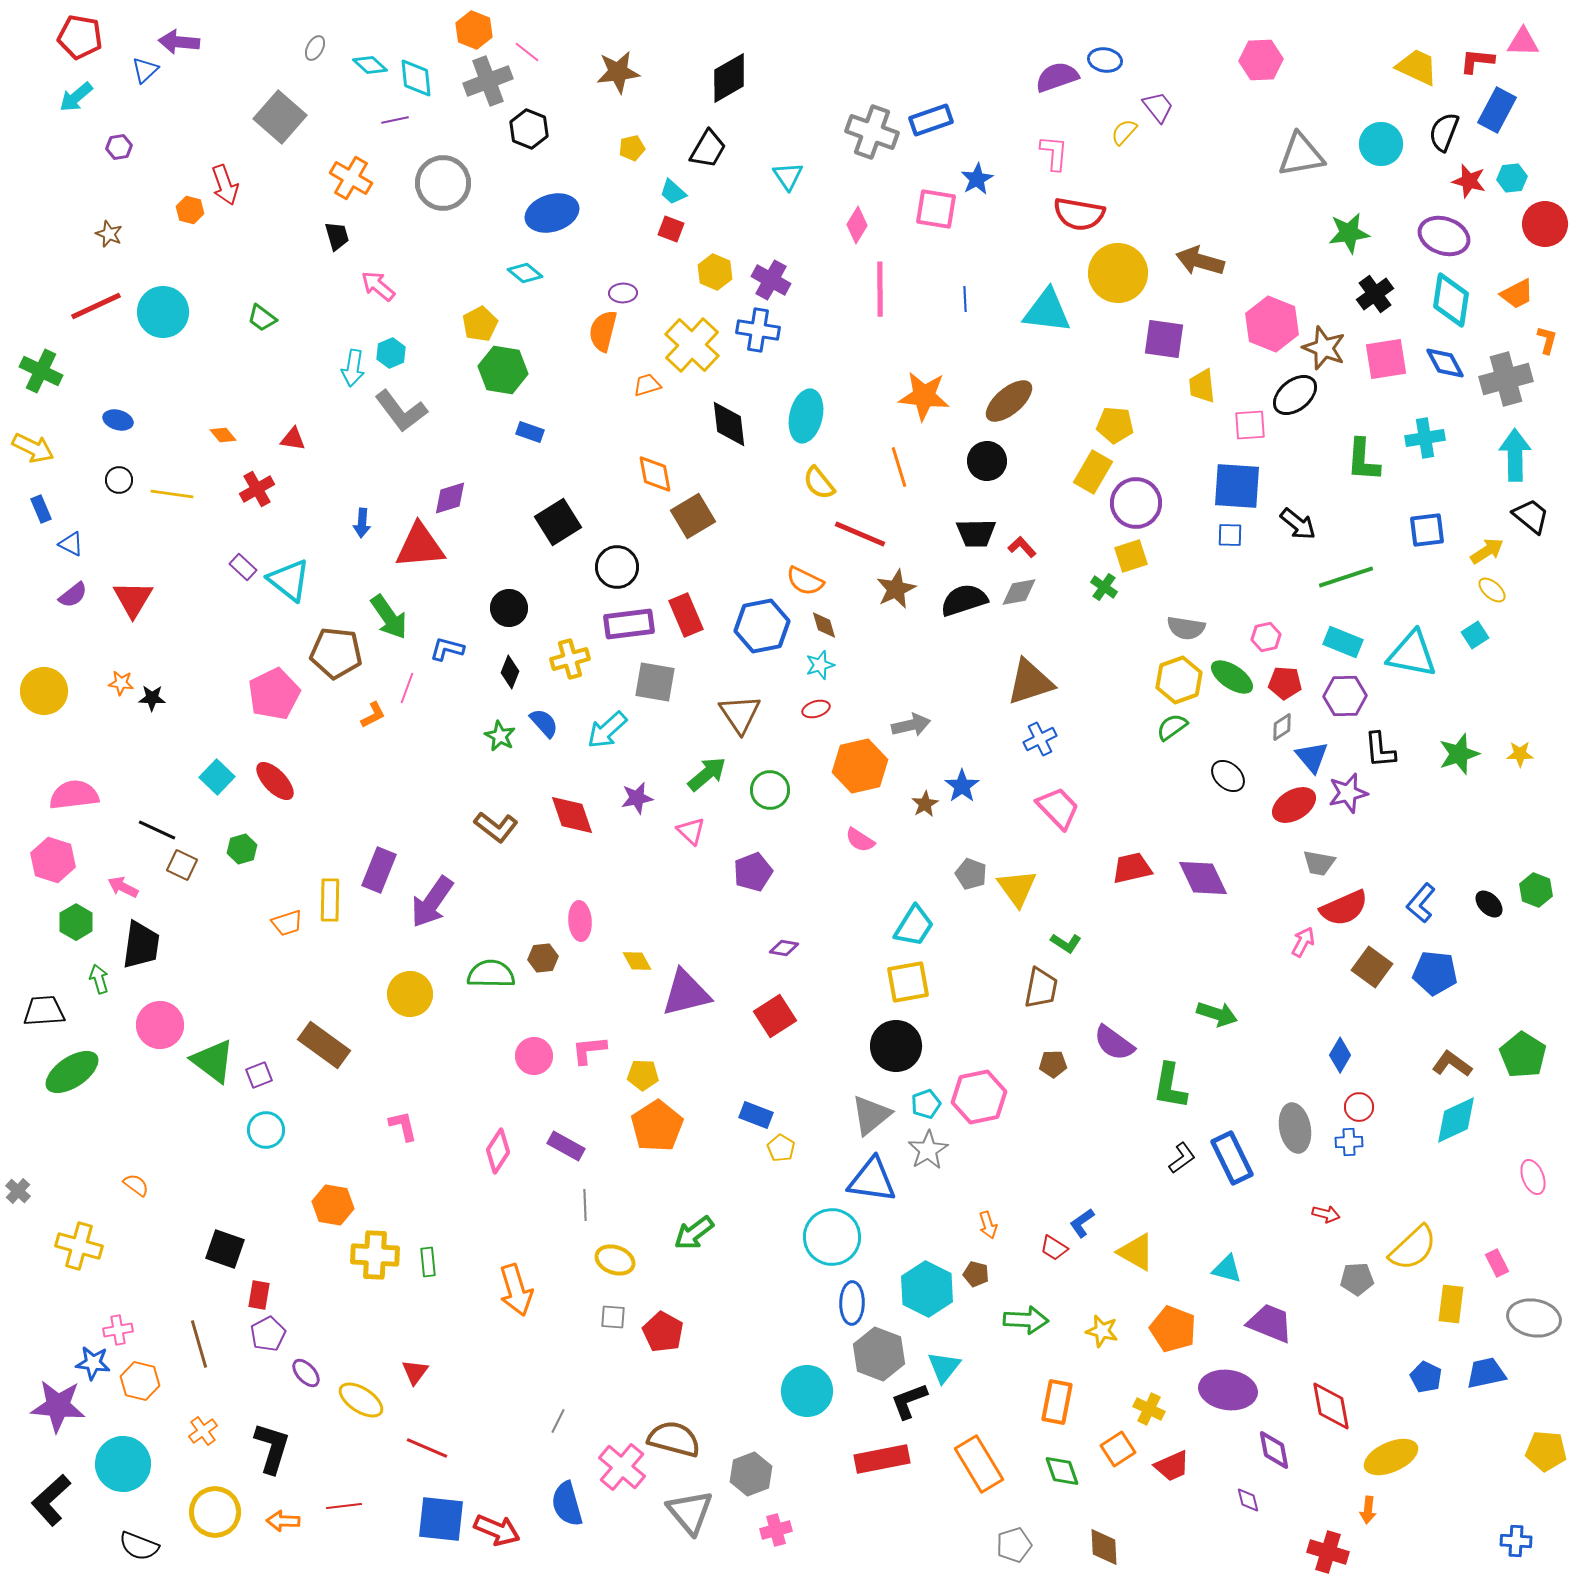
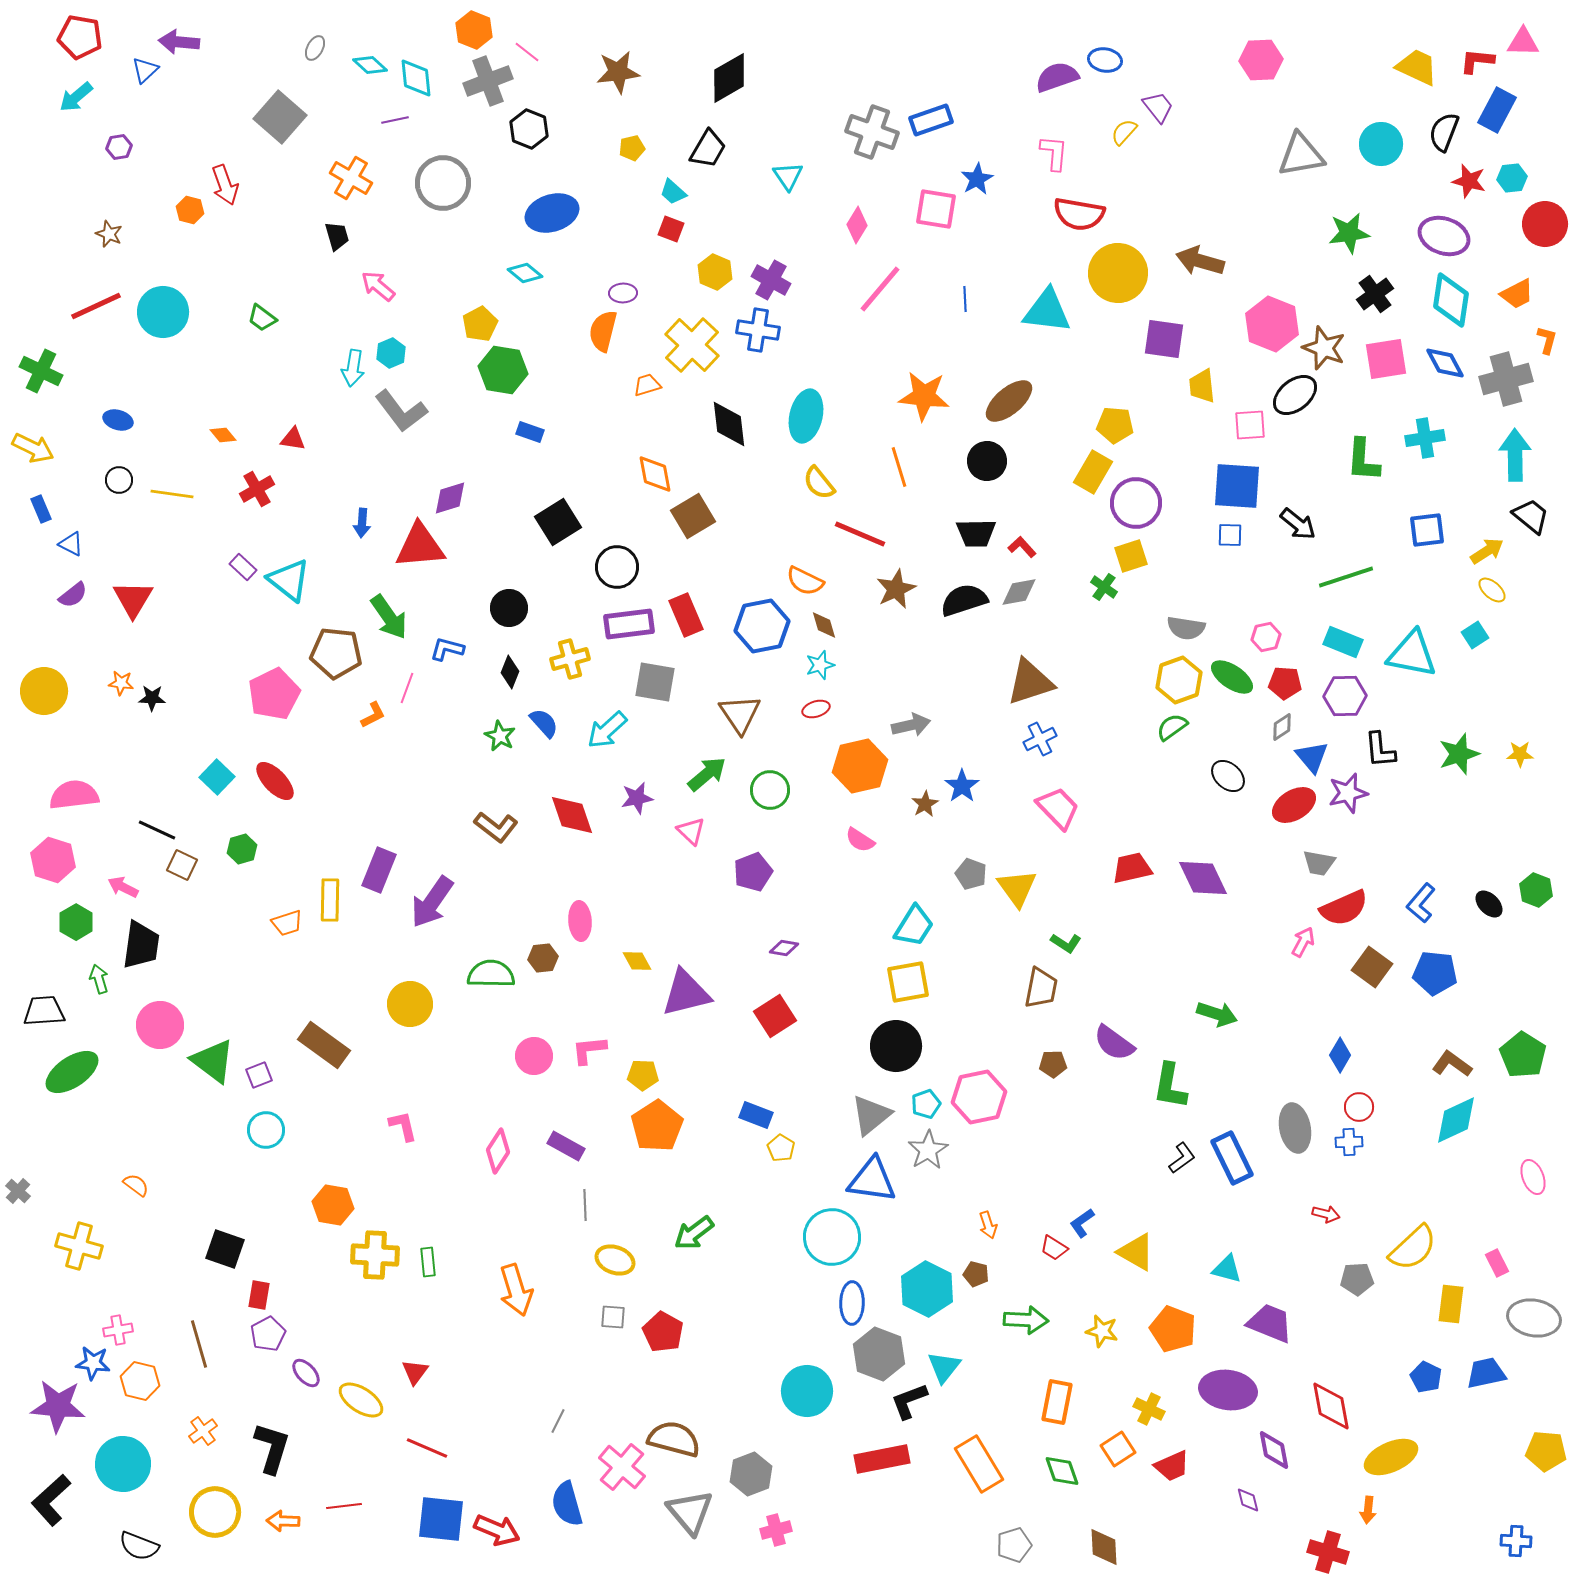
pink line at (880, 289): rotated 40 degrees clockwise
yellow circle at (410, 994): moved 10 px down
